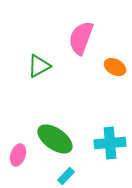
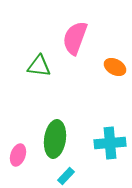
pink semicircle: moved 6 px left
green triangle: rotated 35 degrees clockwise
green ellipse: rotated 63 degrees clockwise
